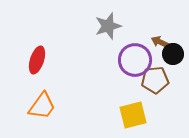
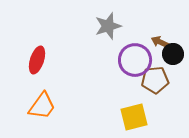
yellow square: moved 1 px right, 2 px down
